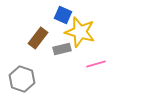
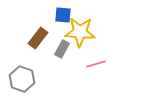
blue square: rotated 18 degrees counterclockwise
yellow star: rotated 12 degrees counterclockwise
gray rectangle: rotated 48 degrees counterclockwise
